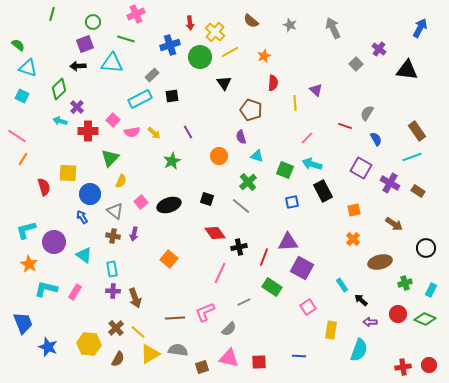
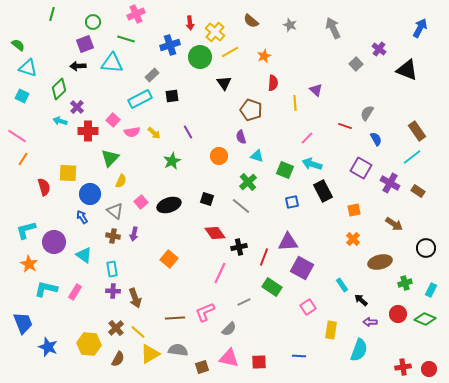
black triangle at (407, 70): rotated 15 degrees clockwise
cyan line at (412, 157): rotated 18 degrees counterclockwise
red circle at (429, 365): moved 4 px down
